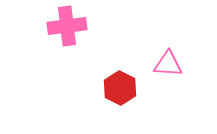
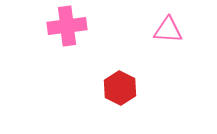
pink triangle: moved 34 px up
